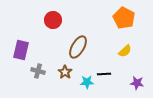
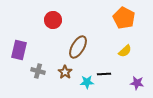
purple rectangle: moved 2 px left
